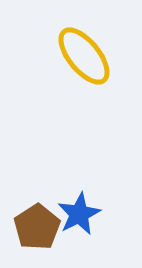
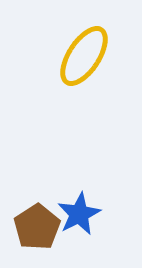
yellow ellipse: rotated 72 degrees clockwise
